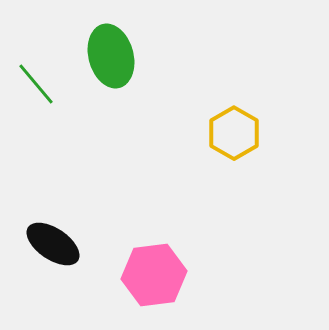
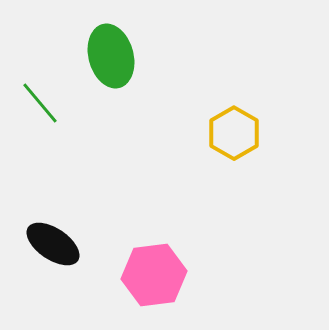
green line: moved 4 px right, 19 px down
